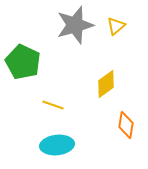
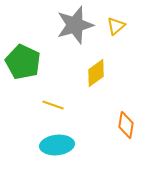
yellow diamond: moved 10 px left, 11 px up
